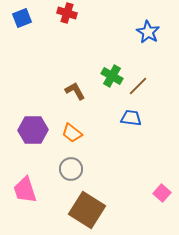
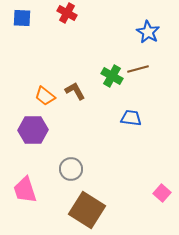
red cross: rotated 12 degrees clockwise
blue square: rotated 24 degrees clockwise
brown line: moved 17 px up; rotated 30 degrees clockwise
orange trapezoid: moved 27 px left, 37 px up
